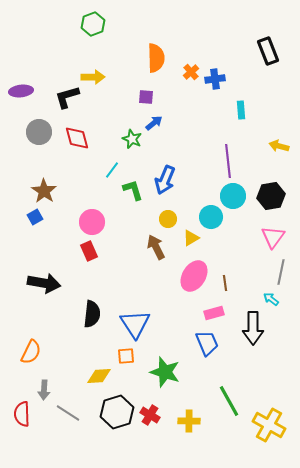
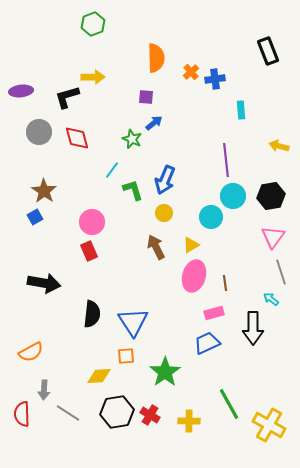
purple line at (228, 161): moved 2 px left, 1 px up
yellow circle at (168, 219): moved 4 px left, 6 px up
yellow triangle at (191, 238): moved 7 px down
gray line at (281, 272): rotated 30 degrees counterclockwise
pink ellipse at (194, 276): rotated 16 degrees counterclockwise
blue triangle at (135, 324): moved 2 px left, 2 px up
blue trapezoid at (207, 343): rotated 92 degrees counterclockwise
orange semicircle at (31, 352): rotated 35 degrees clockwise
green star at (165, 372): rotated 20 degrees clockwise
green line at (229, 401): moved 3 px down
black hexagon at (117, 412): rotated 8 degrees clockwise
